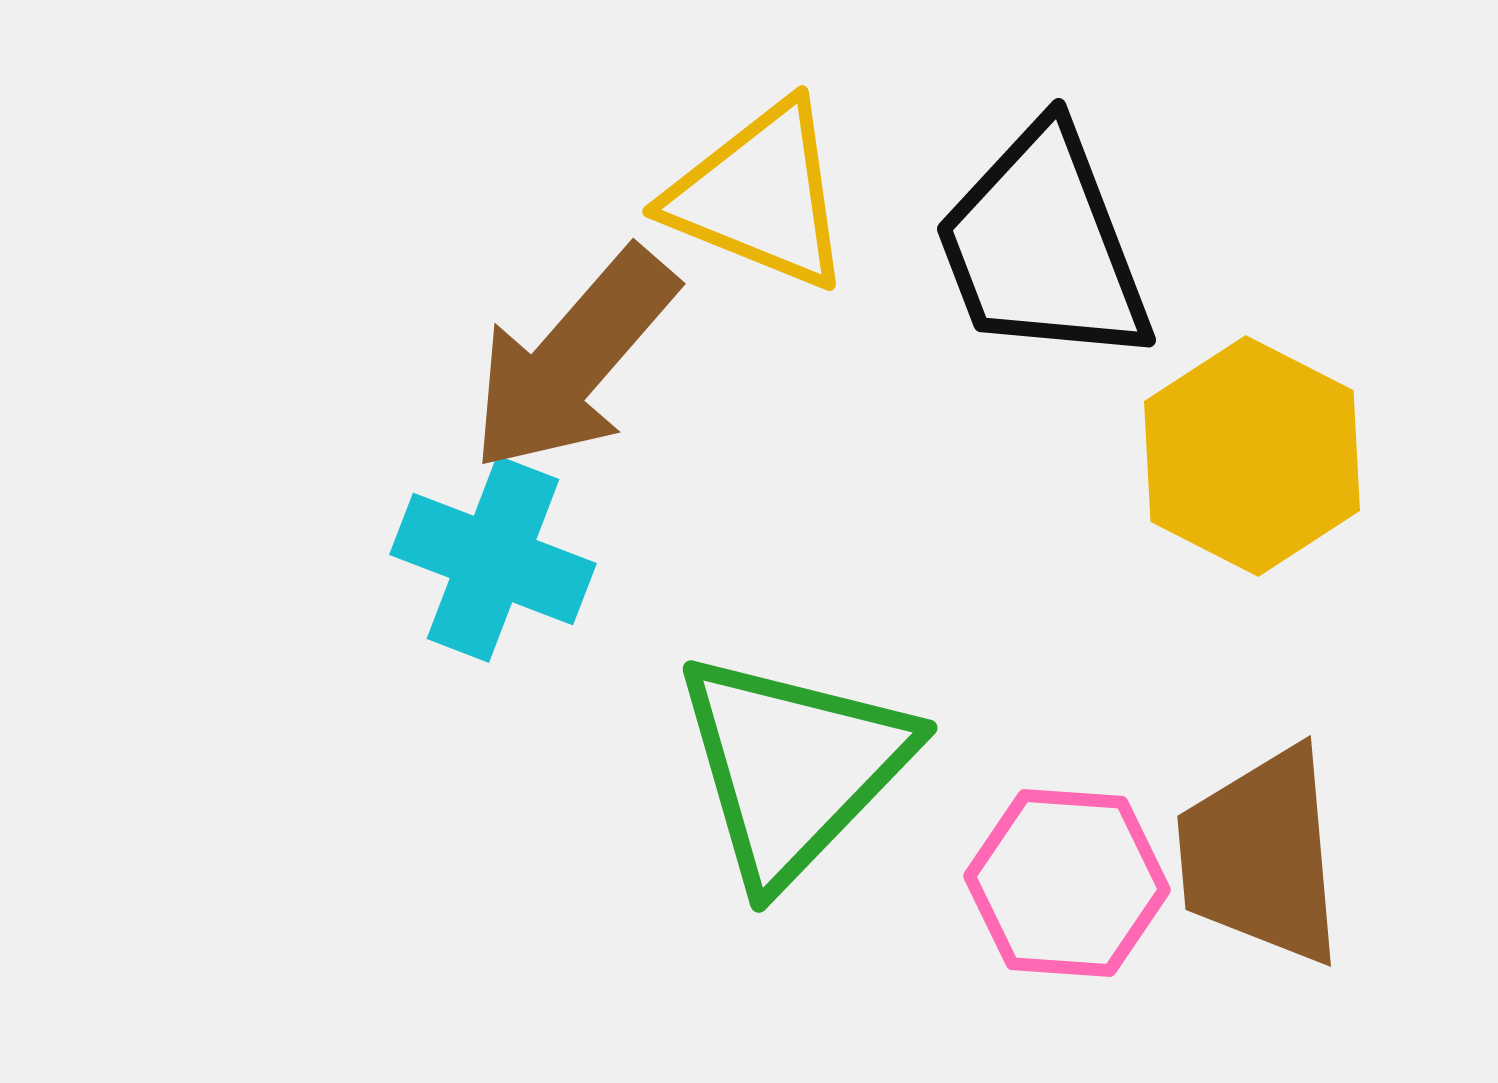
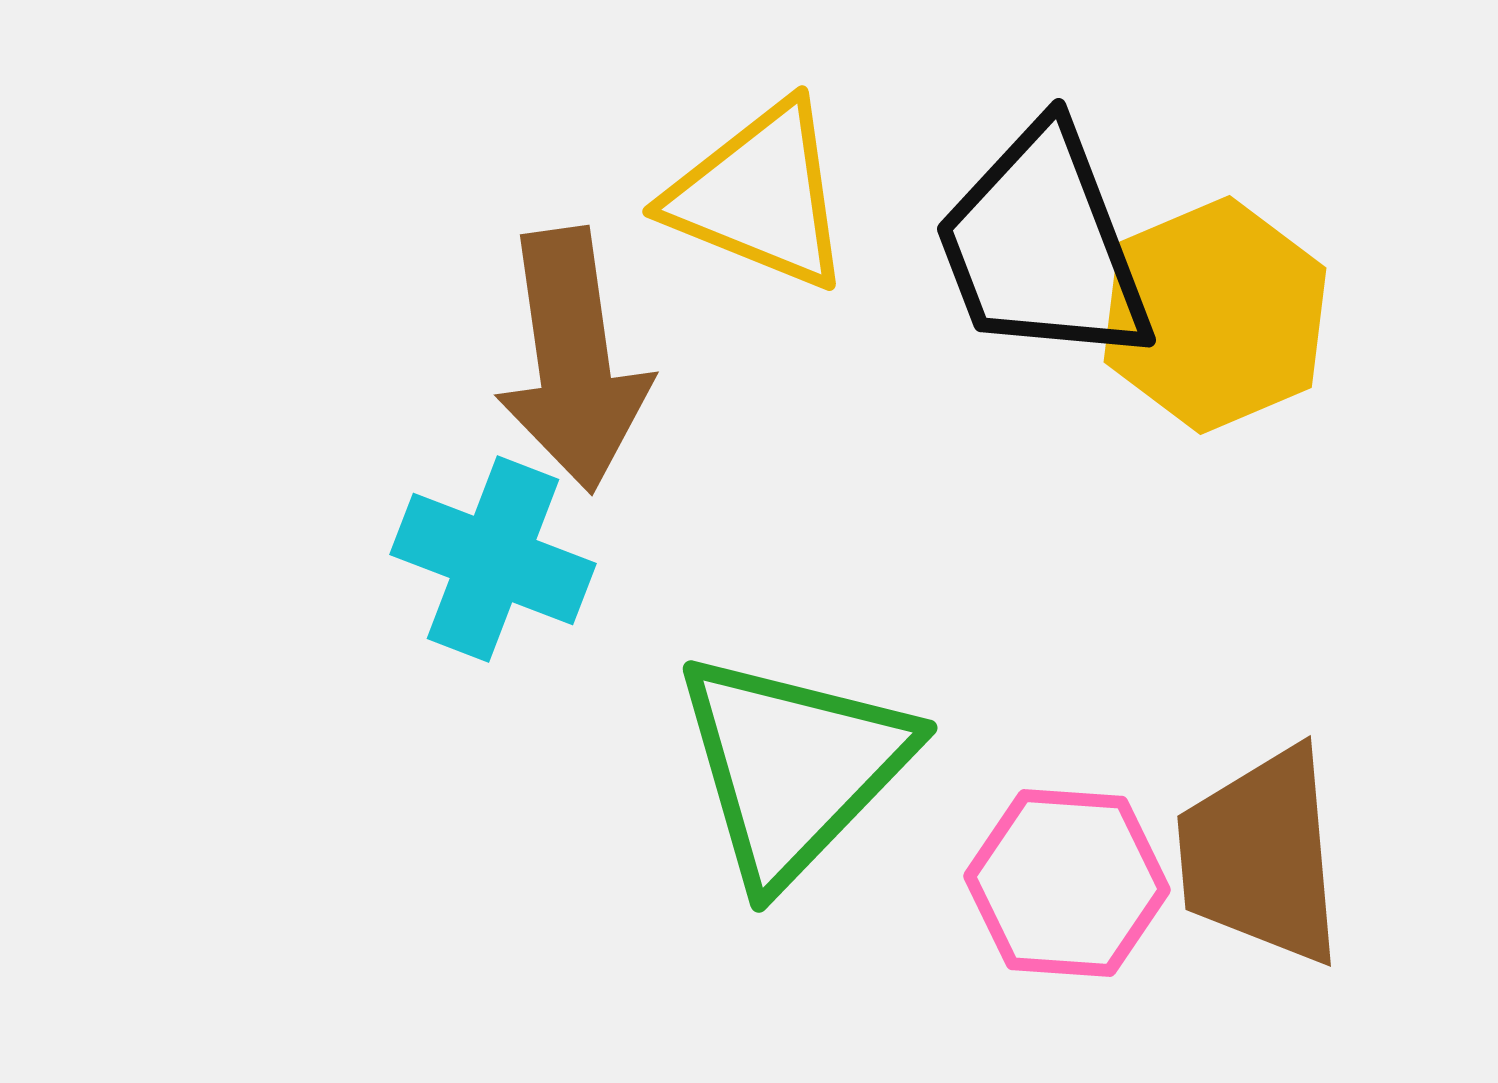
brown arrow: rotated 49 degrees counterclockwise
yellow hexagon: moved 37 px left, 141 px up; rotated 10 degrees clockwise
